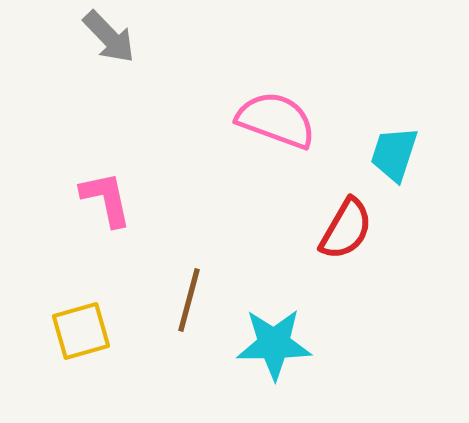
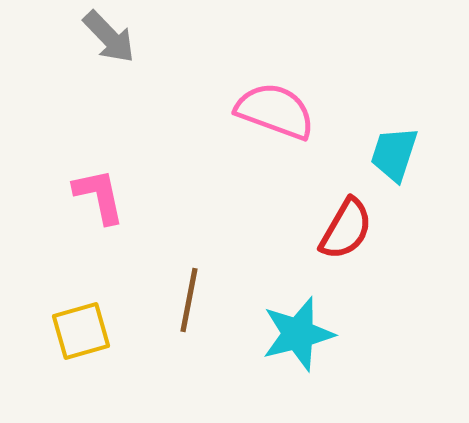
pink semicircle: moved 1 px left, 9 px up
pink L-shape: moved 7 px left, 3 px up
brown line: rotated 4 degrees counterclockwise
cyan star: moved 24 px right, 10 px up; rotated 14 degrees counterclockwise
